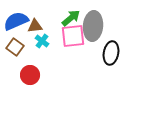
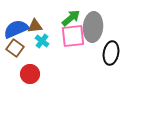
blue semicircle: moved 8 px down
gray ellipse: moved 1 px down
brown square: moved 1 px down
red circle: moved 1 px up
